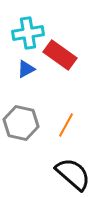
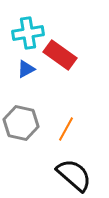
orange line: moved 4 px down
black semicircle: moved 1 px right, 1 px down
